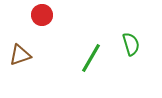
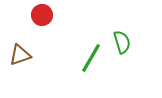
green semicircle: moved 9 px left, 2 px up
